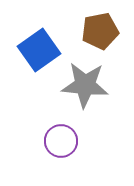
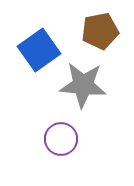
gray star: moved 2 px left
purple circle: moved 2 px up
